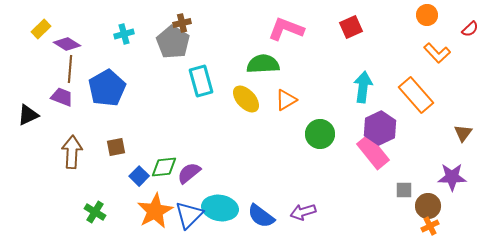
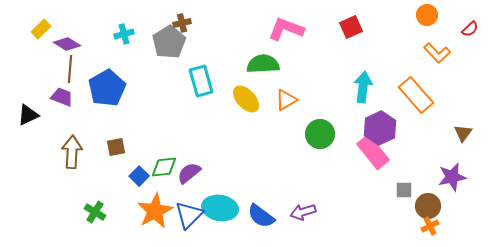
gray pentagon: moved 4 px left; rotated 8 degrees clockwise
purple star: rotated 12 degrees counterclockwise
